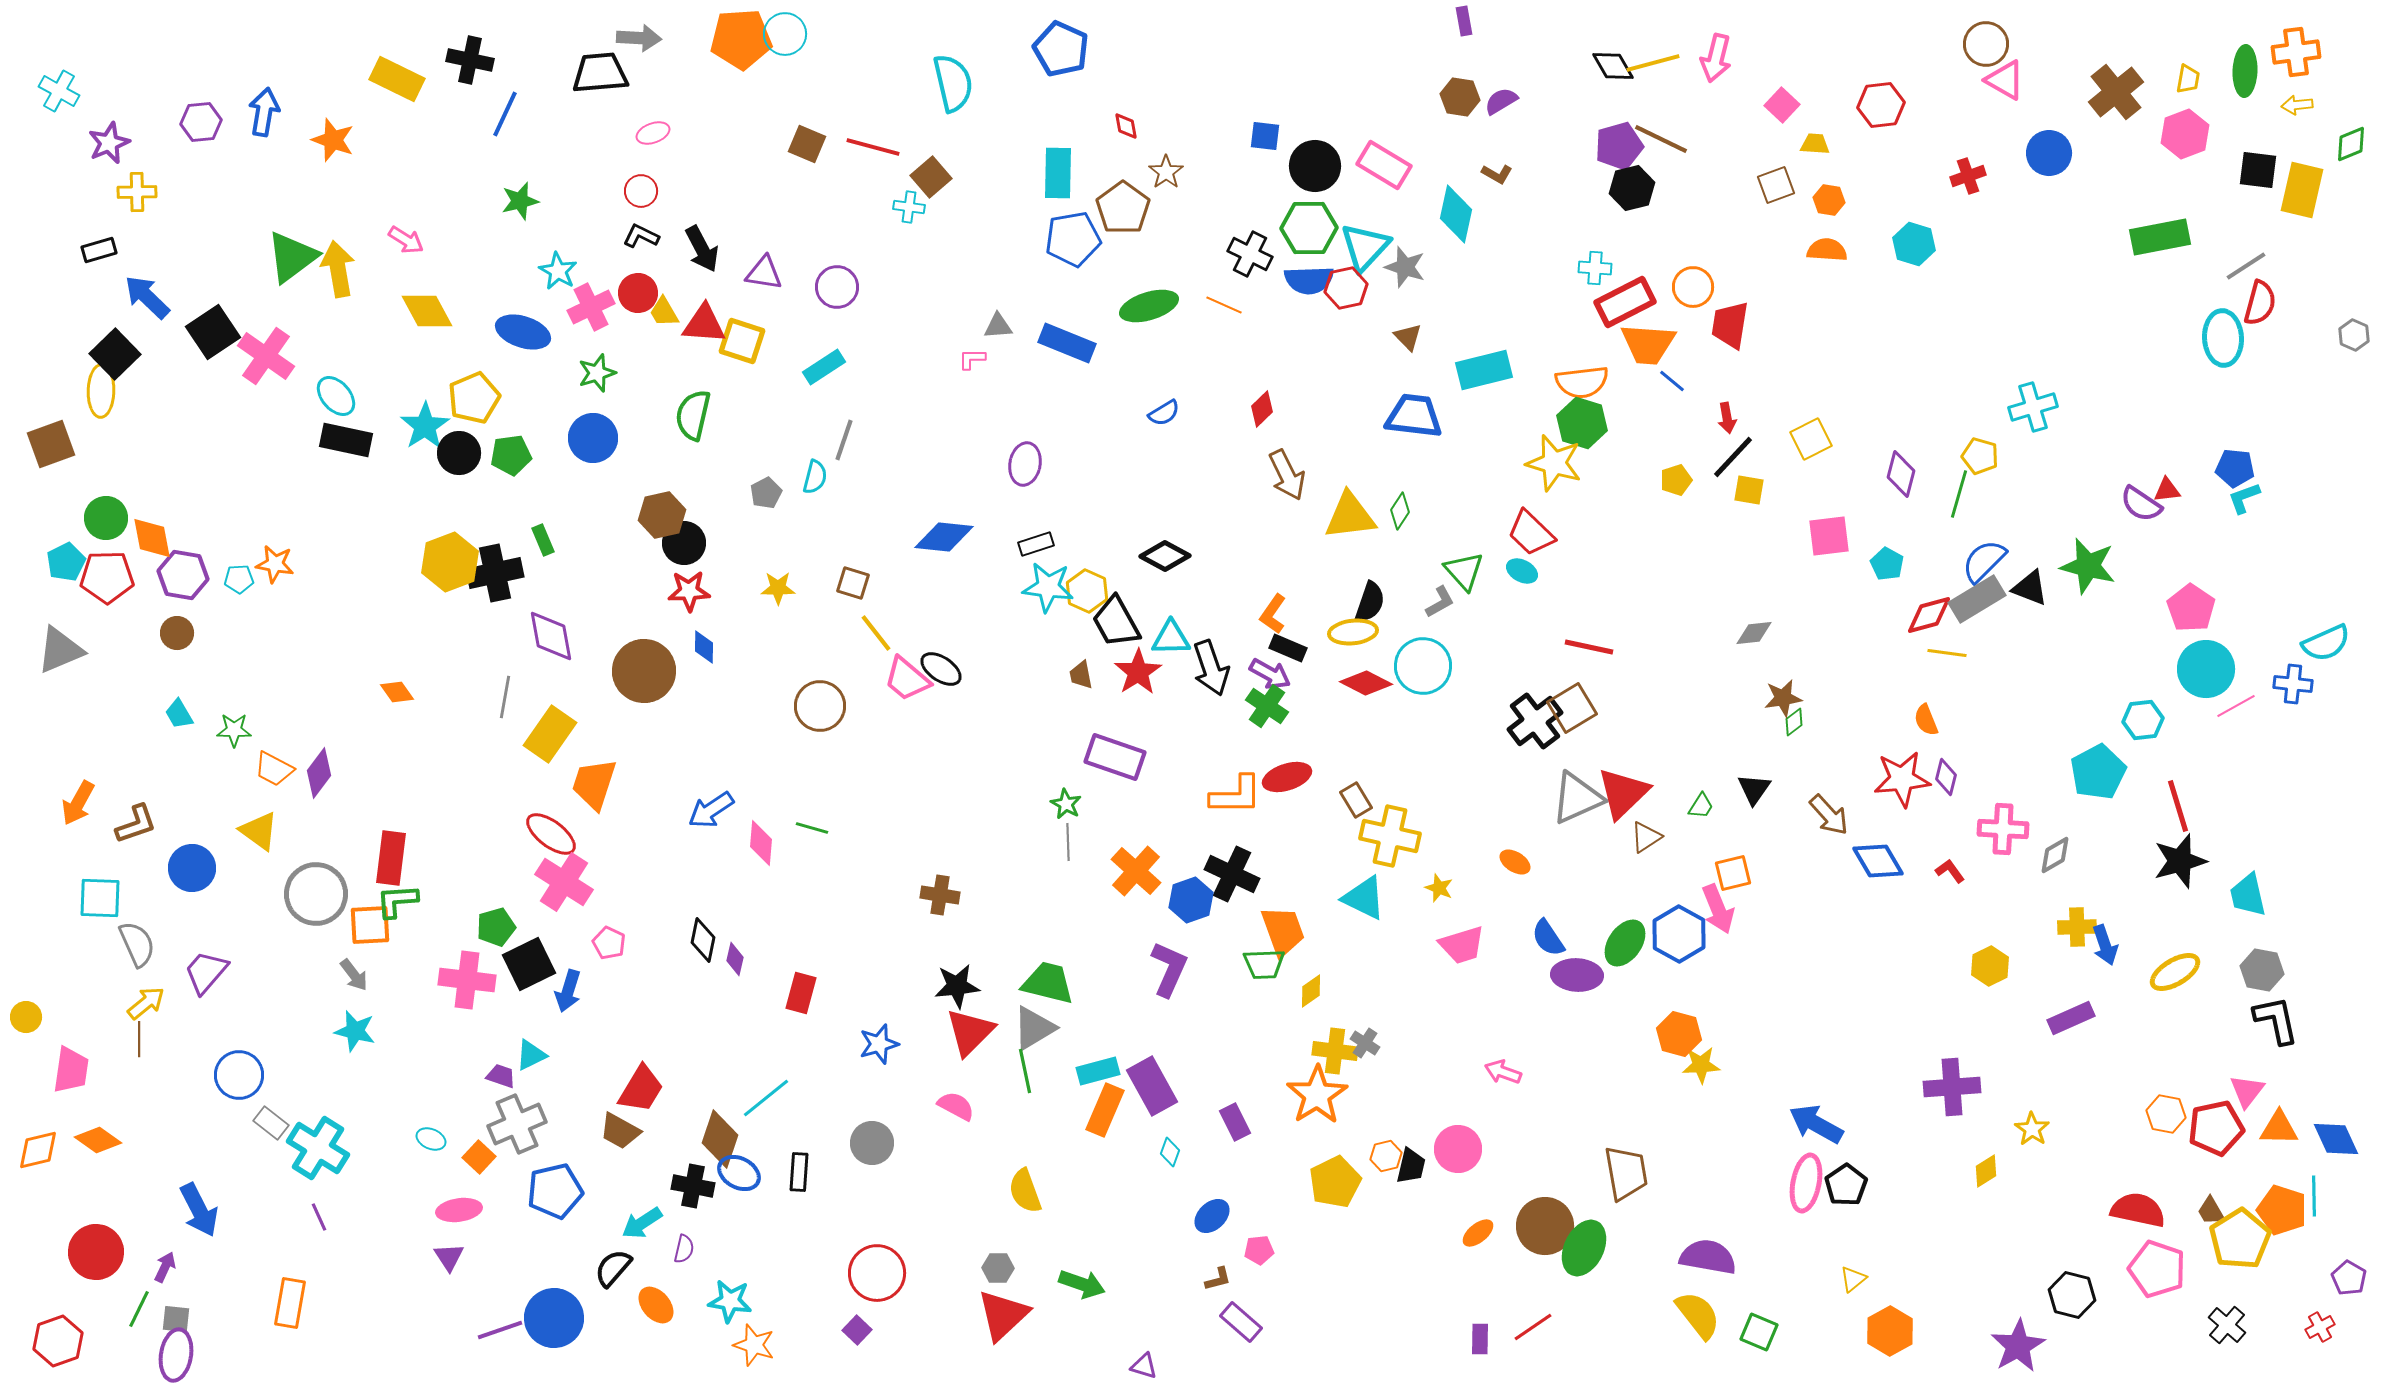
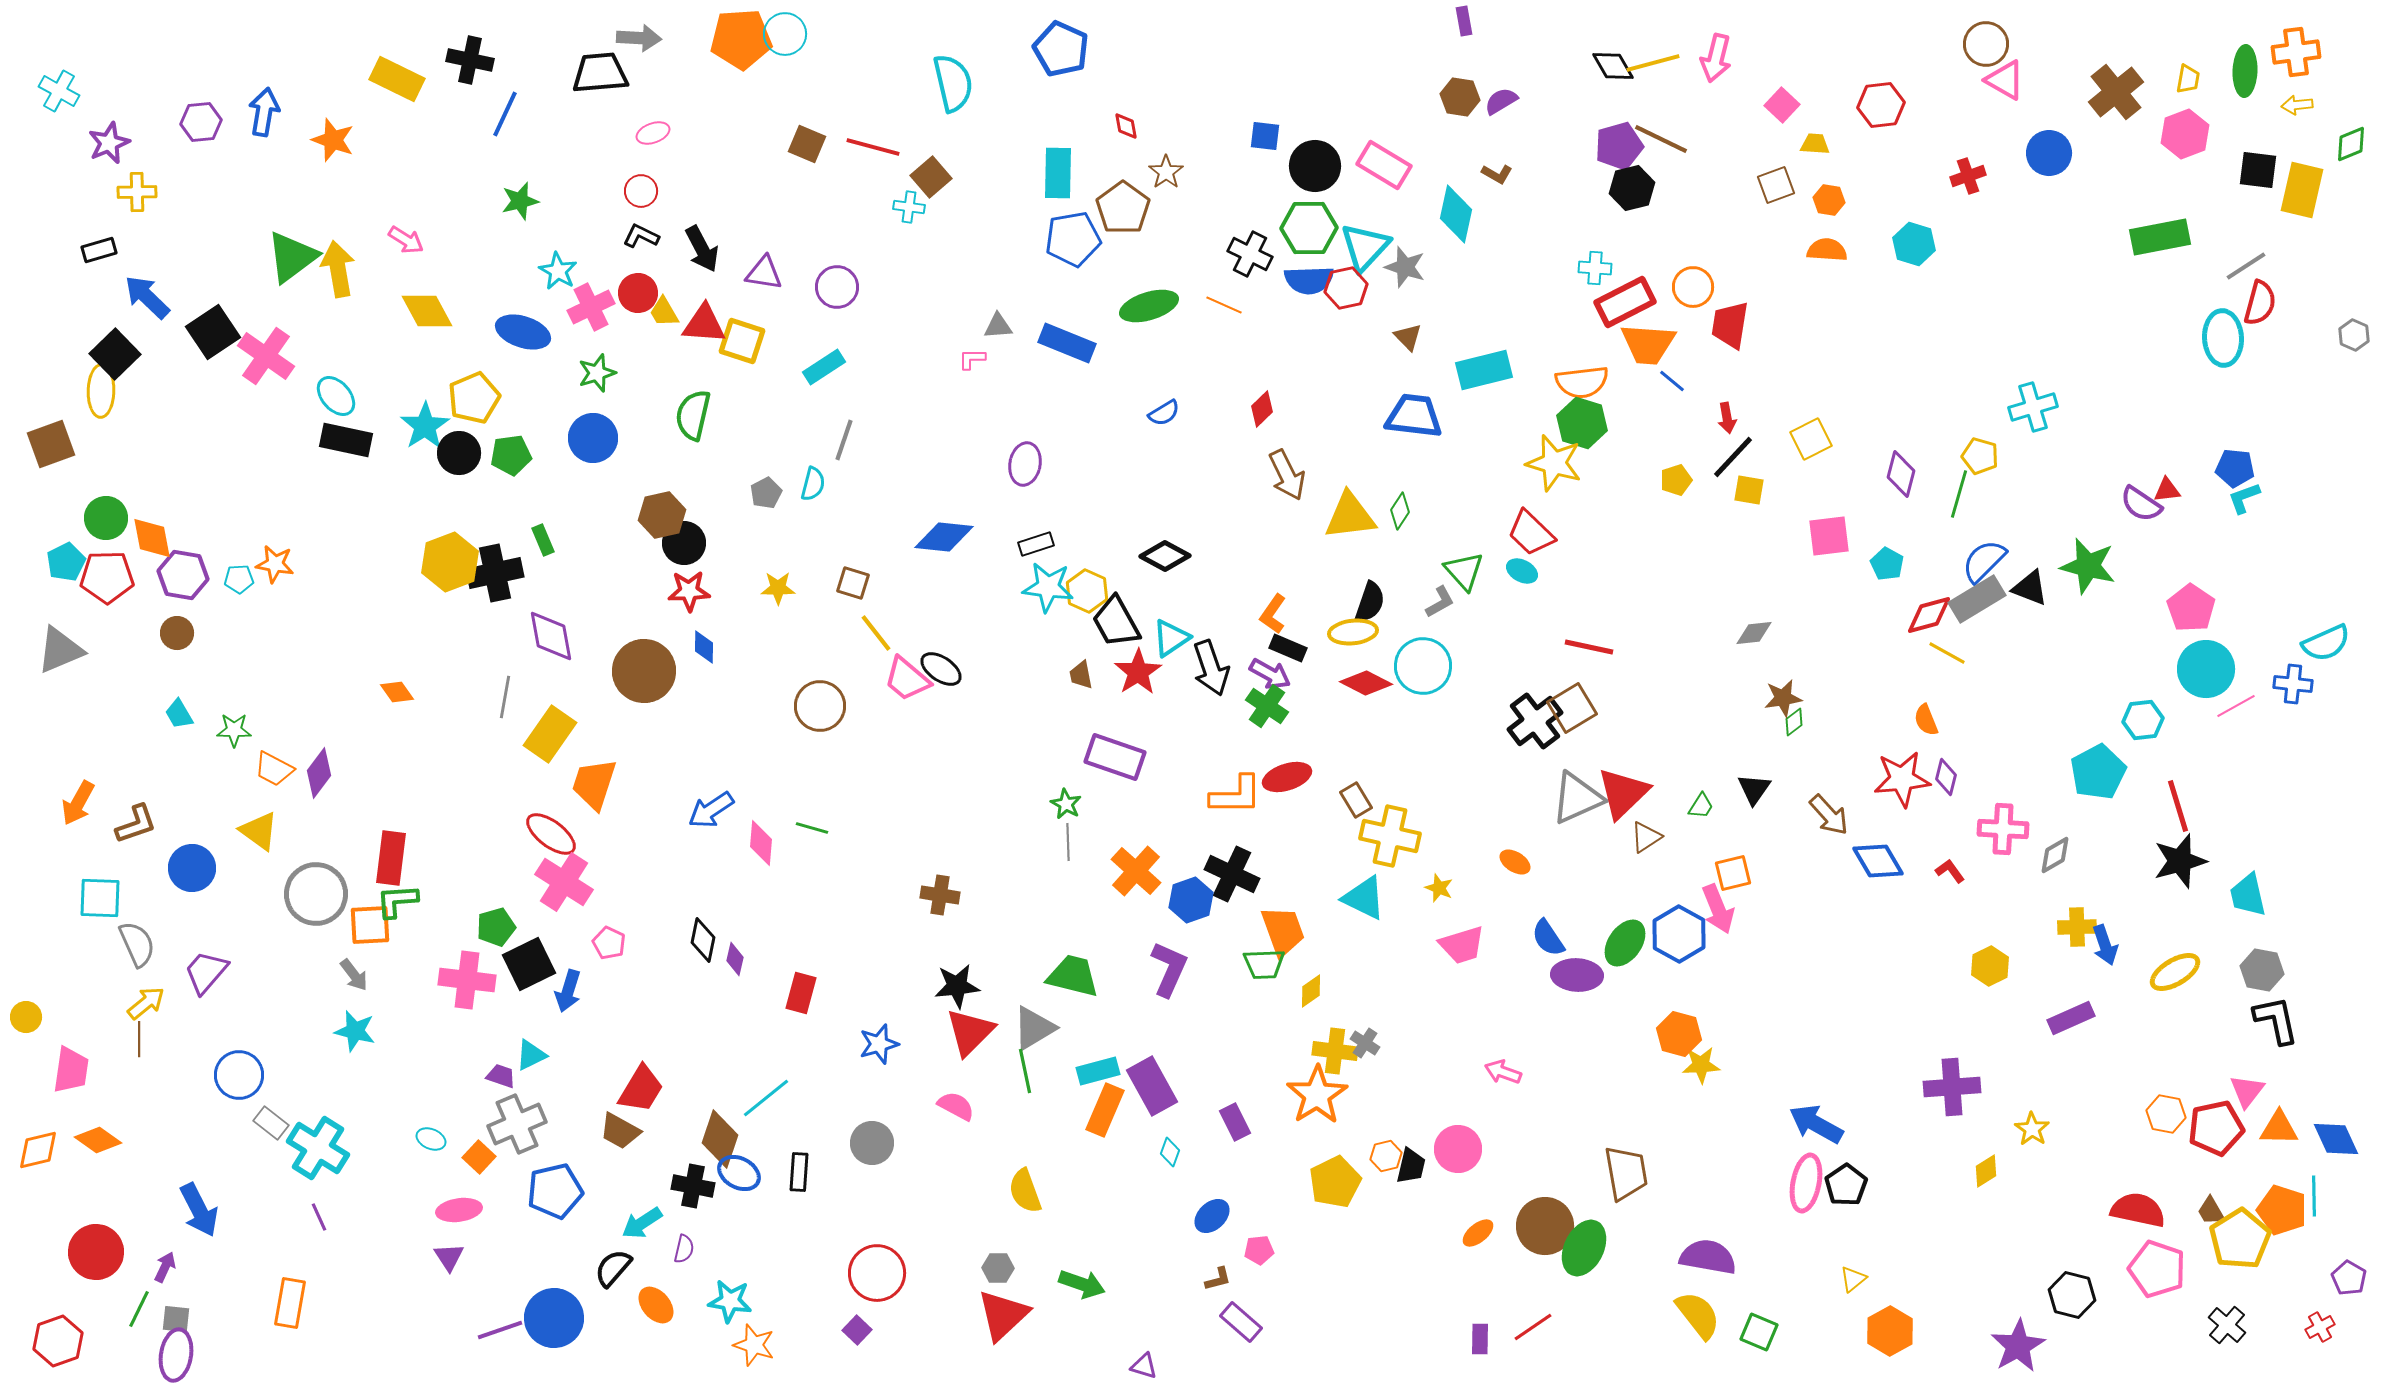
cyan semicircle at (815, 477): moved 2 px left, 7 px down
cyan triangle at (1171, 638): rotated 33 degrees counterclockwise
yellow line at (1947, 653): rotated 21 degrees clockwise
green trapezoid at (1048, 983): moved 25 px right, 7 px up
